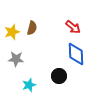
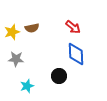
brown semicircle: rotated 64 degrees clockwise
cyan star: moved 2 px left, 1 px down
